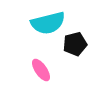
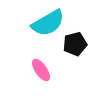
cyan semicircle: rotated 16 degrees counterclockwise
